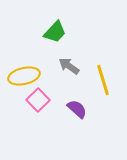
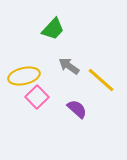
green trapezoid: moved 2 px left, 3 px up
yellow line: moved 2 px left; rotated 32 degrees counterclockwise
pink square: moved 1 px left, 3 px up
